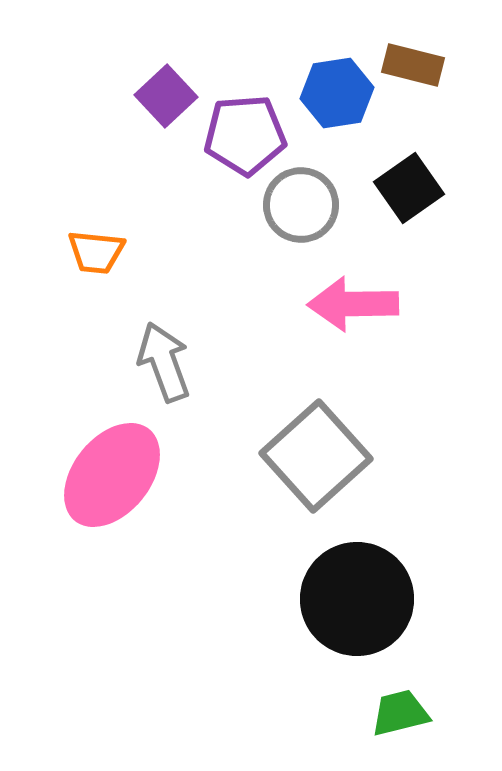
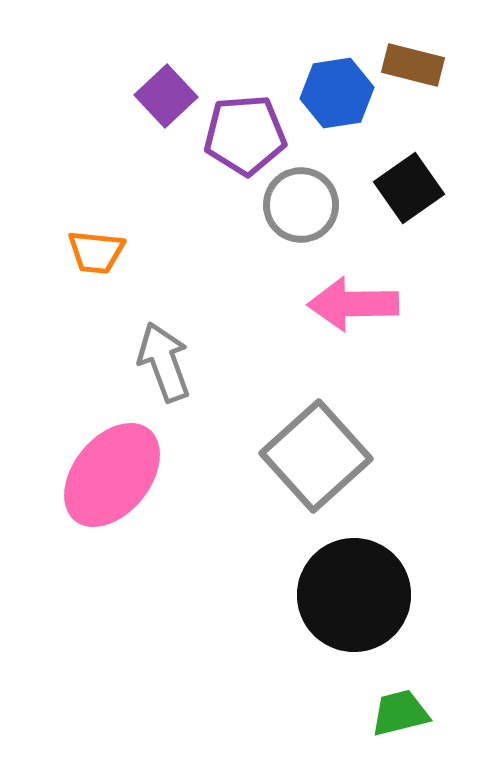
black circle: moved 3 px left, 4 px up
